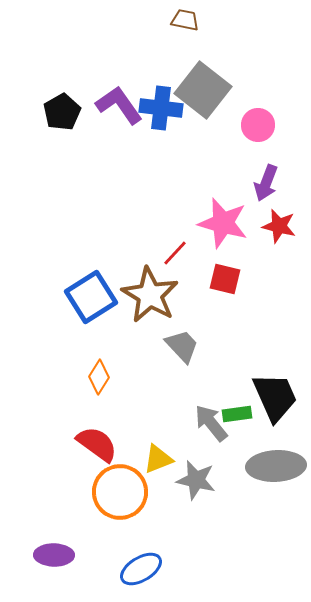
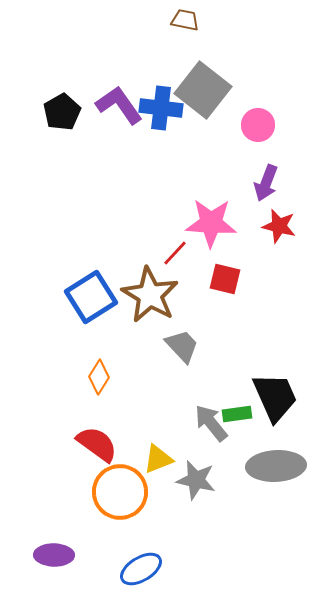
pink star: moved 12 px left; rotated 12 degrees counterclockwise
